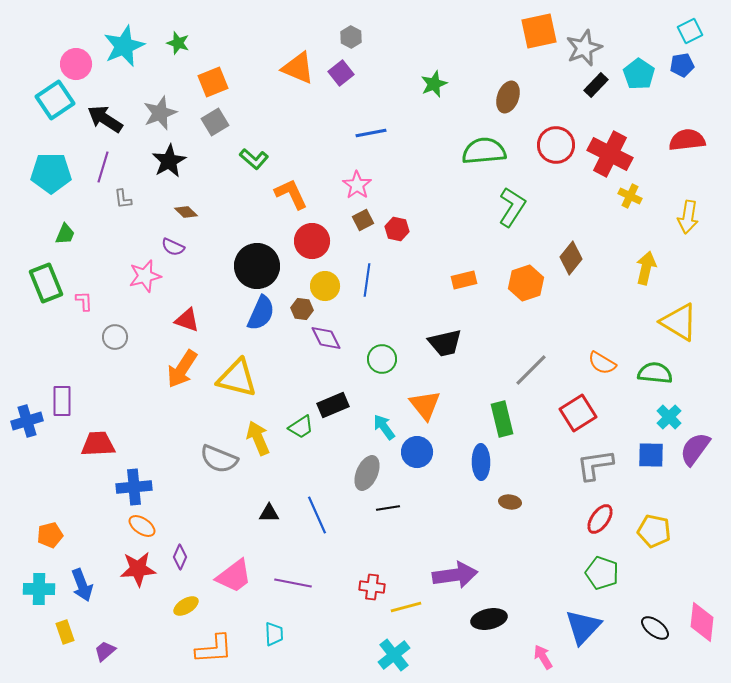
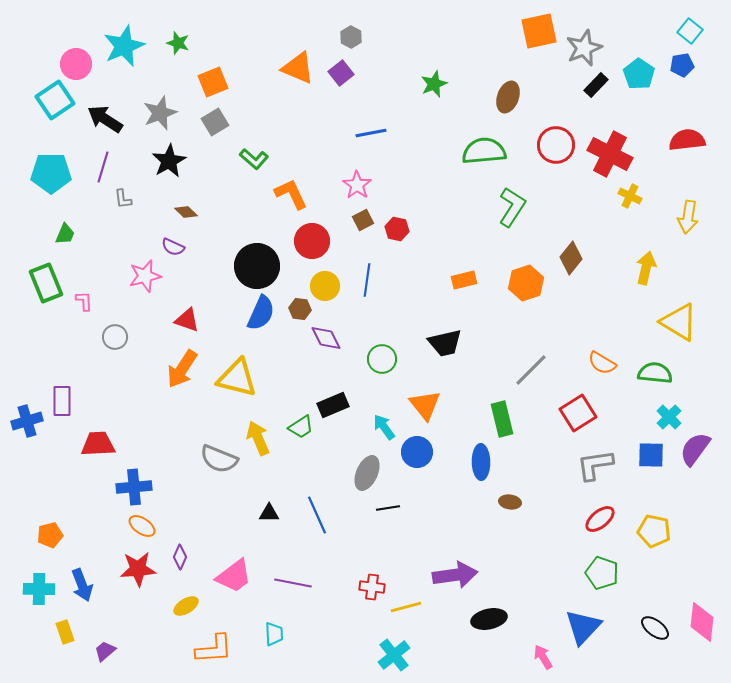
cyan square at (690, 31): rotated 25 degrees counterclockwise
brown hexagon at (302, 309): moved 2 px left
red ellipse at (600, 519): rotated 16 degrees clockwise
